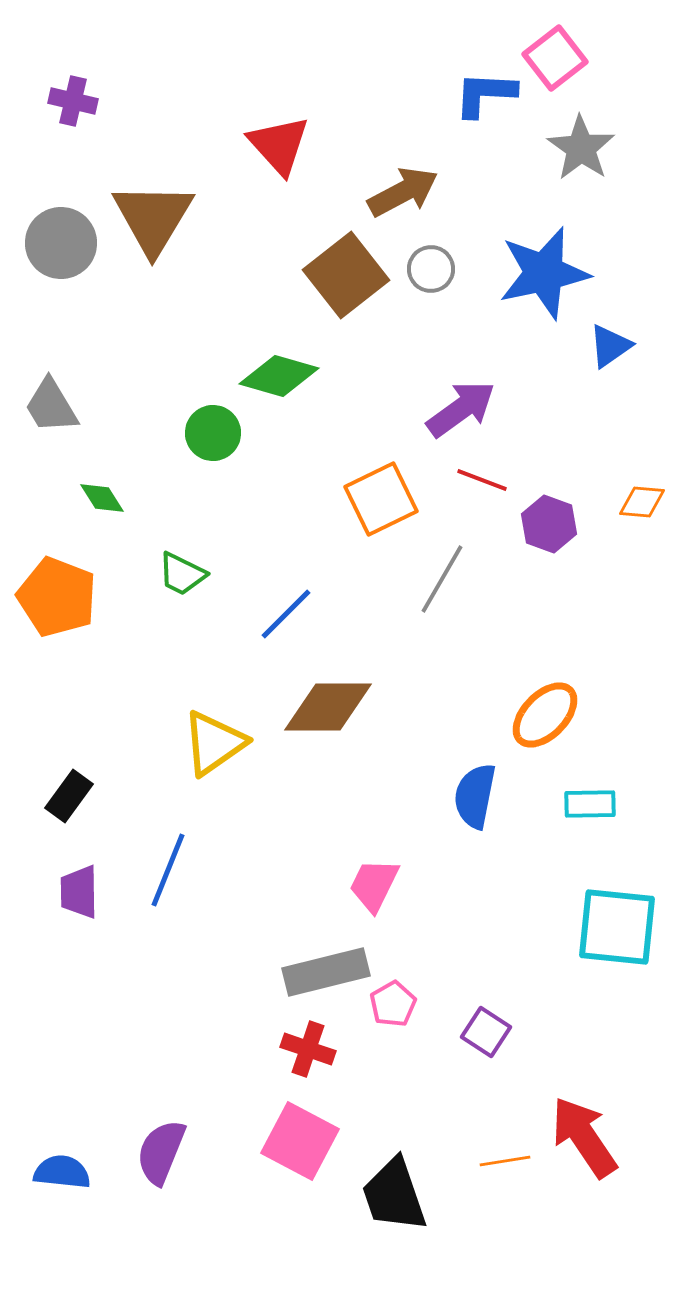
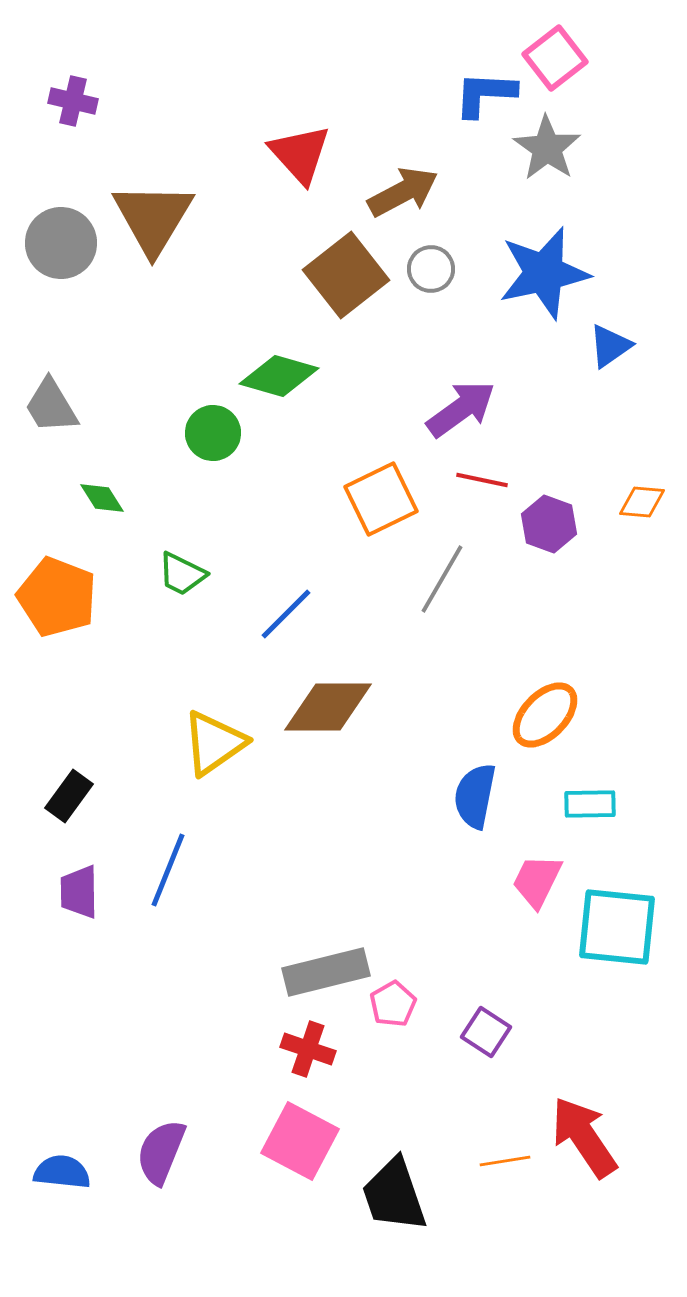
red triangle at (279, 145): moved 21 px right, 9 px down
gray star at (581, 148): moved 34 px left
red line at (482, 480): rotated 9 degrees counterclockwise
pink trapezoid at (374, 885): moved 163 px right, 4 px up
